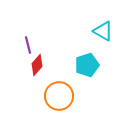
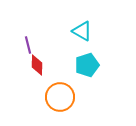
cyan triangle: moved 21 px left
red diamond: rotated 40 degrees counterclockwise
orange circle: moved 1 px right, 1 px down
